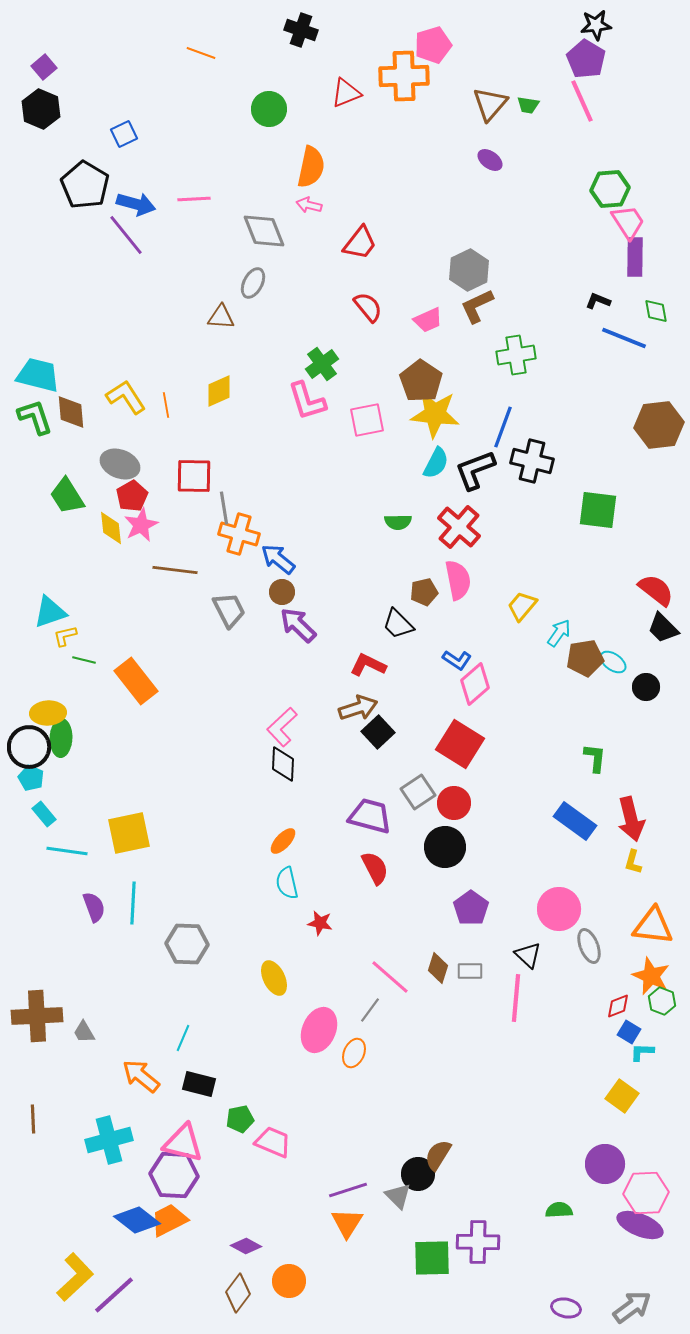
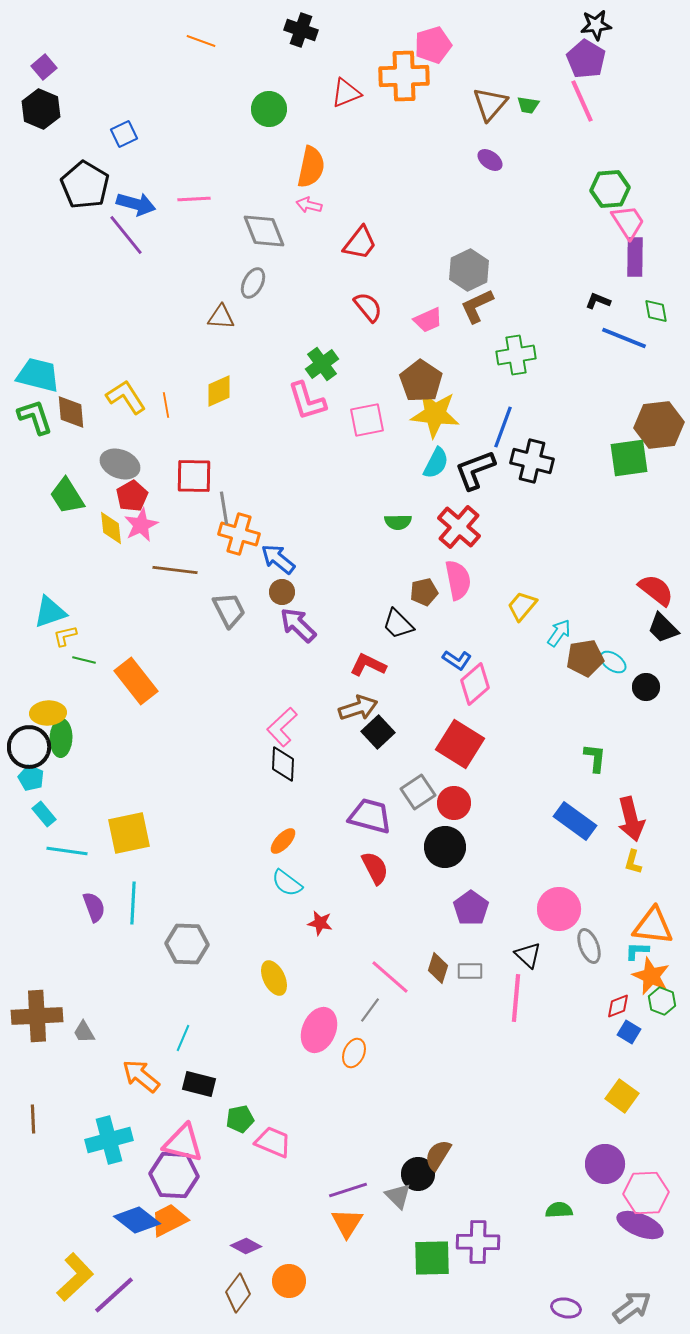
orange line at (201, 53): moved 12 px up
green square at (598, 510): moved 31 px right, 52 px up; rotated 15 degrees counterclockwise
cyan semicircle at (287, 883): rotated 40 degrees counterclockwise
cyan L-shape at (642, 1052): moved 5 px left, 101 px up
